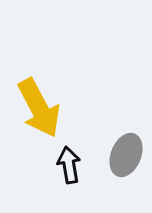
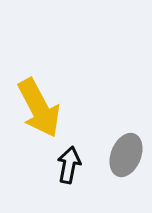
black arrow: rotated 21 degrees clockwise
